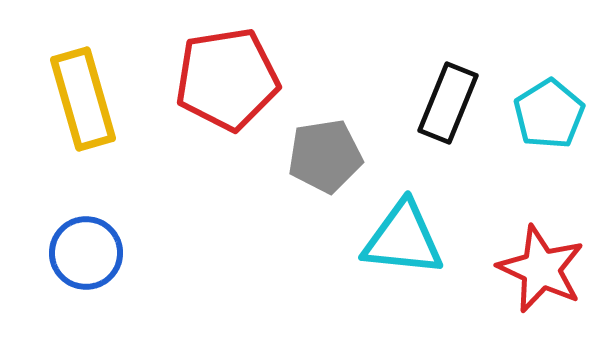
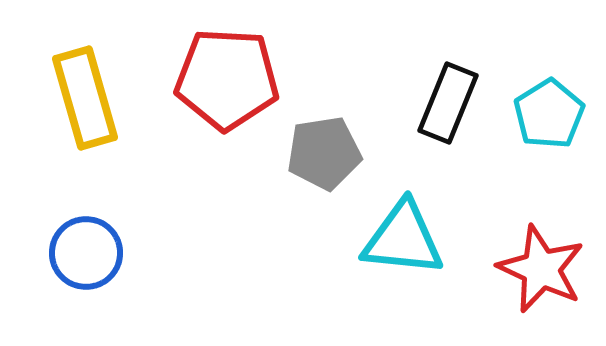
red pentagon: rotated 12 degrees clockwise
yellow rectangle: moved 2 px right, 1 px up
gray pentagon: moved 1 px left, 3 px up
